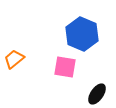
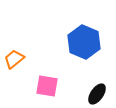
blue hexagon: moved 2 px right, 8 px down
pink square: moved 18 px left, 19 px down
